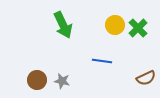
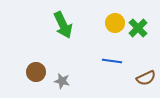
yellow circle: moved 2 px up
blue line: moved 10 px right
brown circle: moved 1 px left, 8 px up
